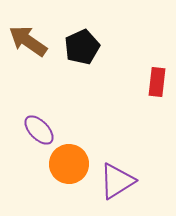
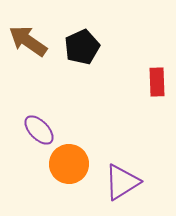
red rectangle: rotated 8 degrees counterclockwise
purple triangle: moved 5 px right, 1 px down
